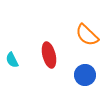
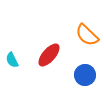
red ellipse: rotated 55 degrees clockwise
